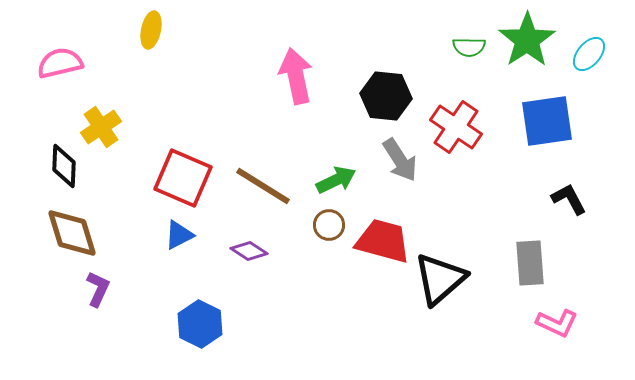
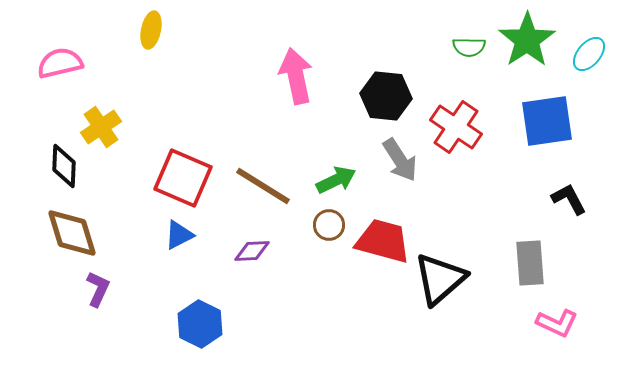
purple diamond: moved 3 px right; rotated 36 degrees counterclockwise
